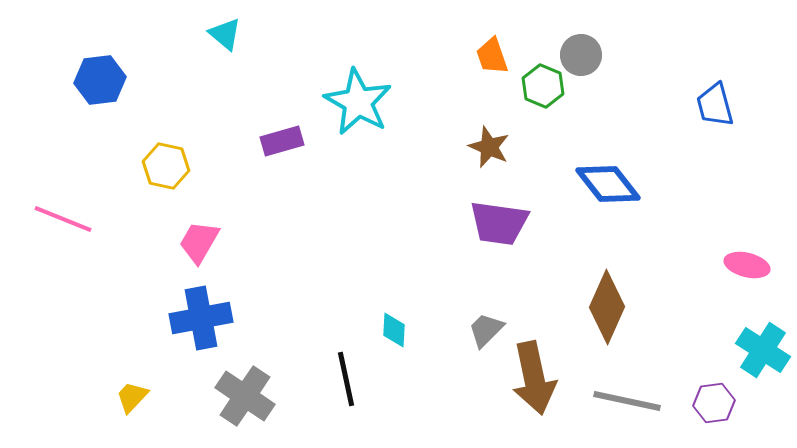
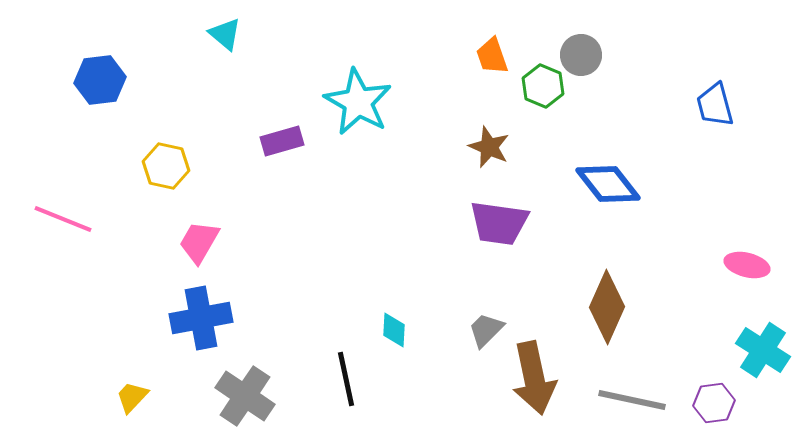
gray line: moved 5 px right, 1 px up
